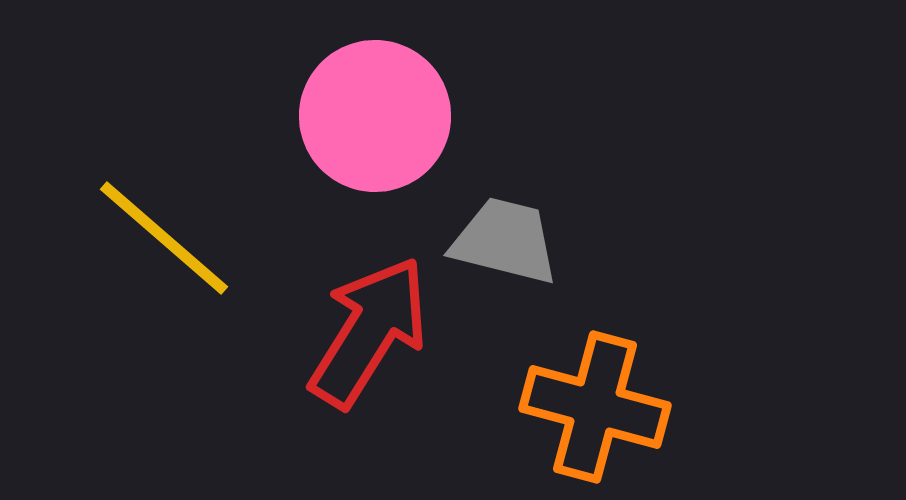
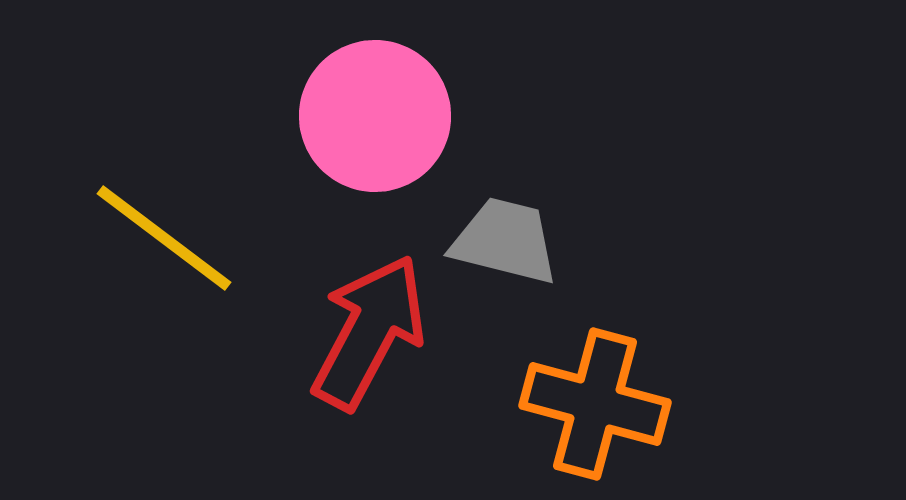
yellow line: rotated 4 degrees counterclockwise
red arrow: rotated 4 degrees counterclockwise
orange cross: moved 3 px up
